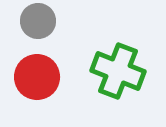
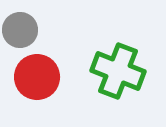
gray circle: moved 18 px left, 9 px down
